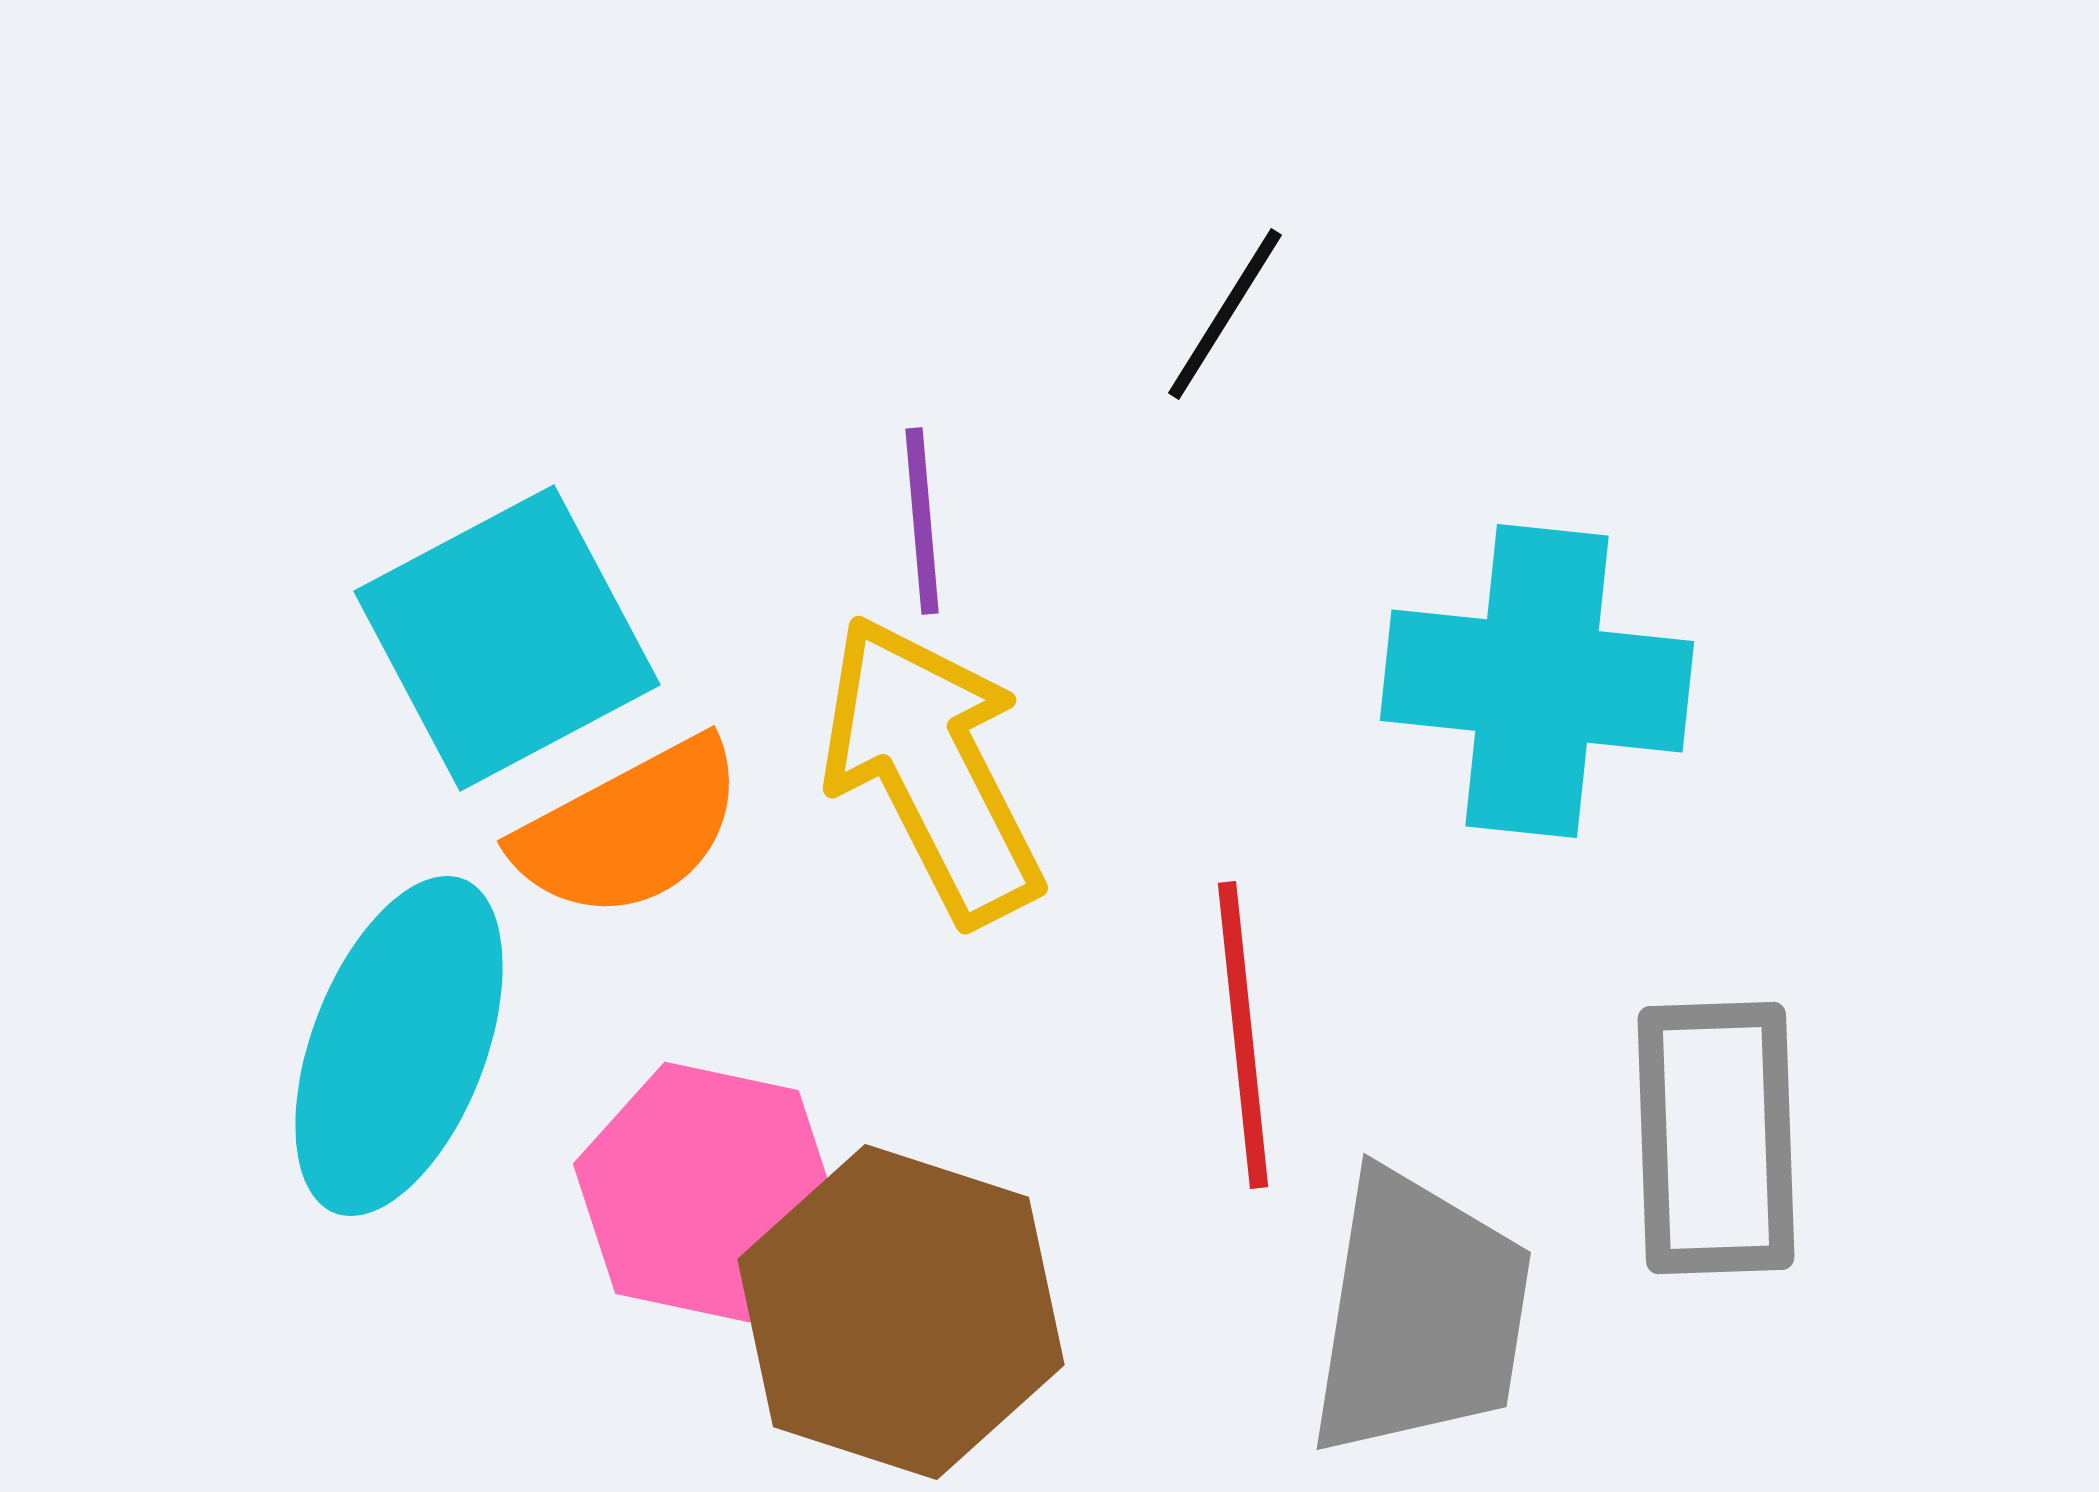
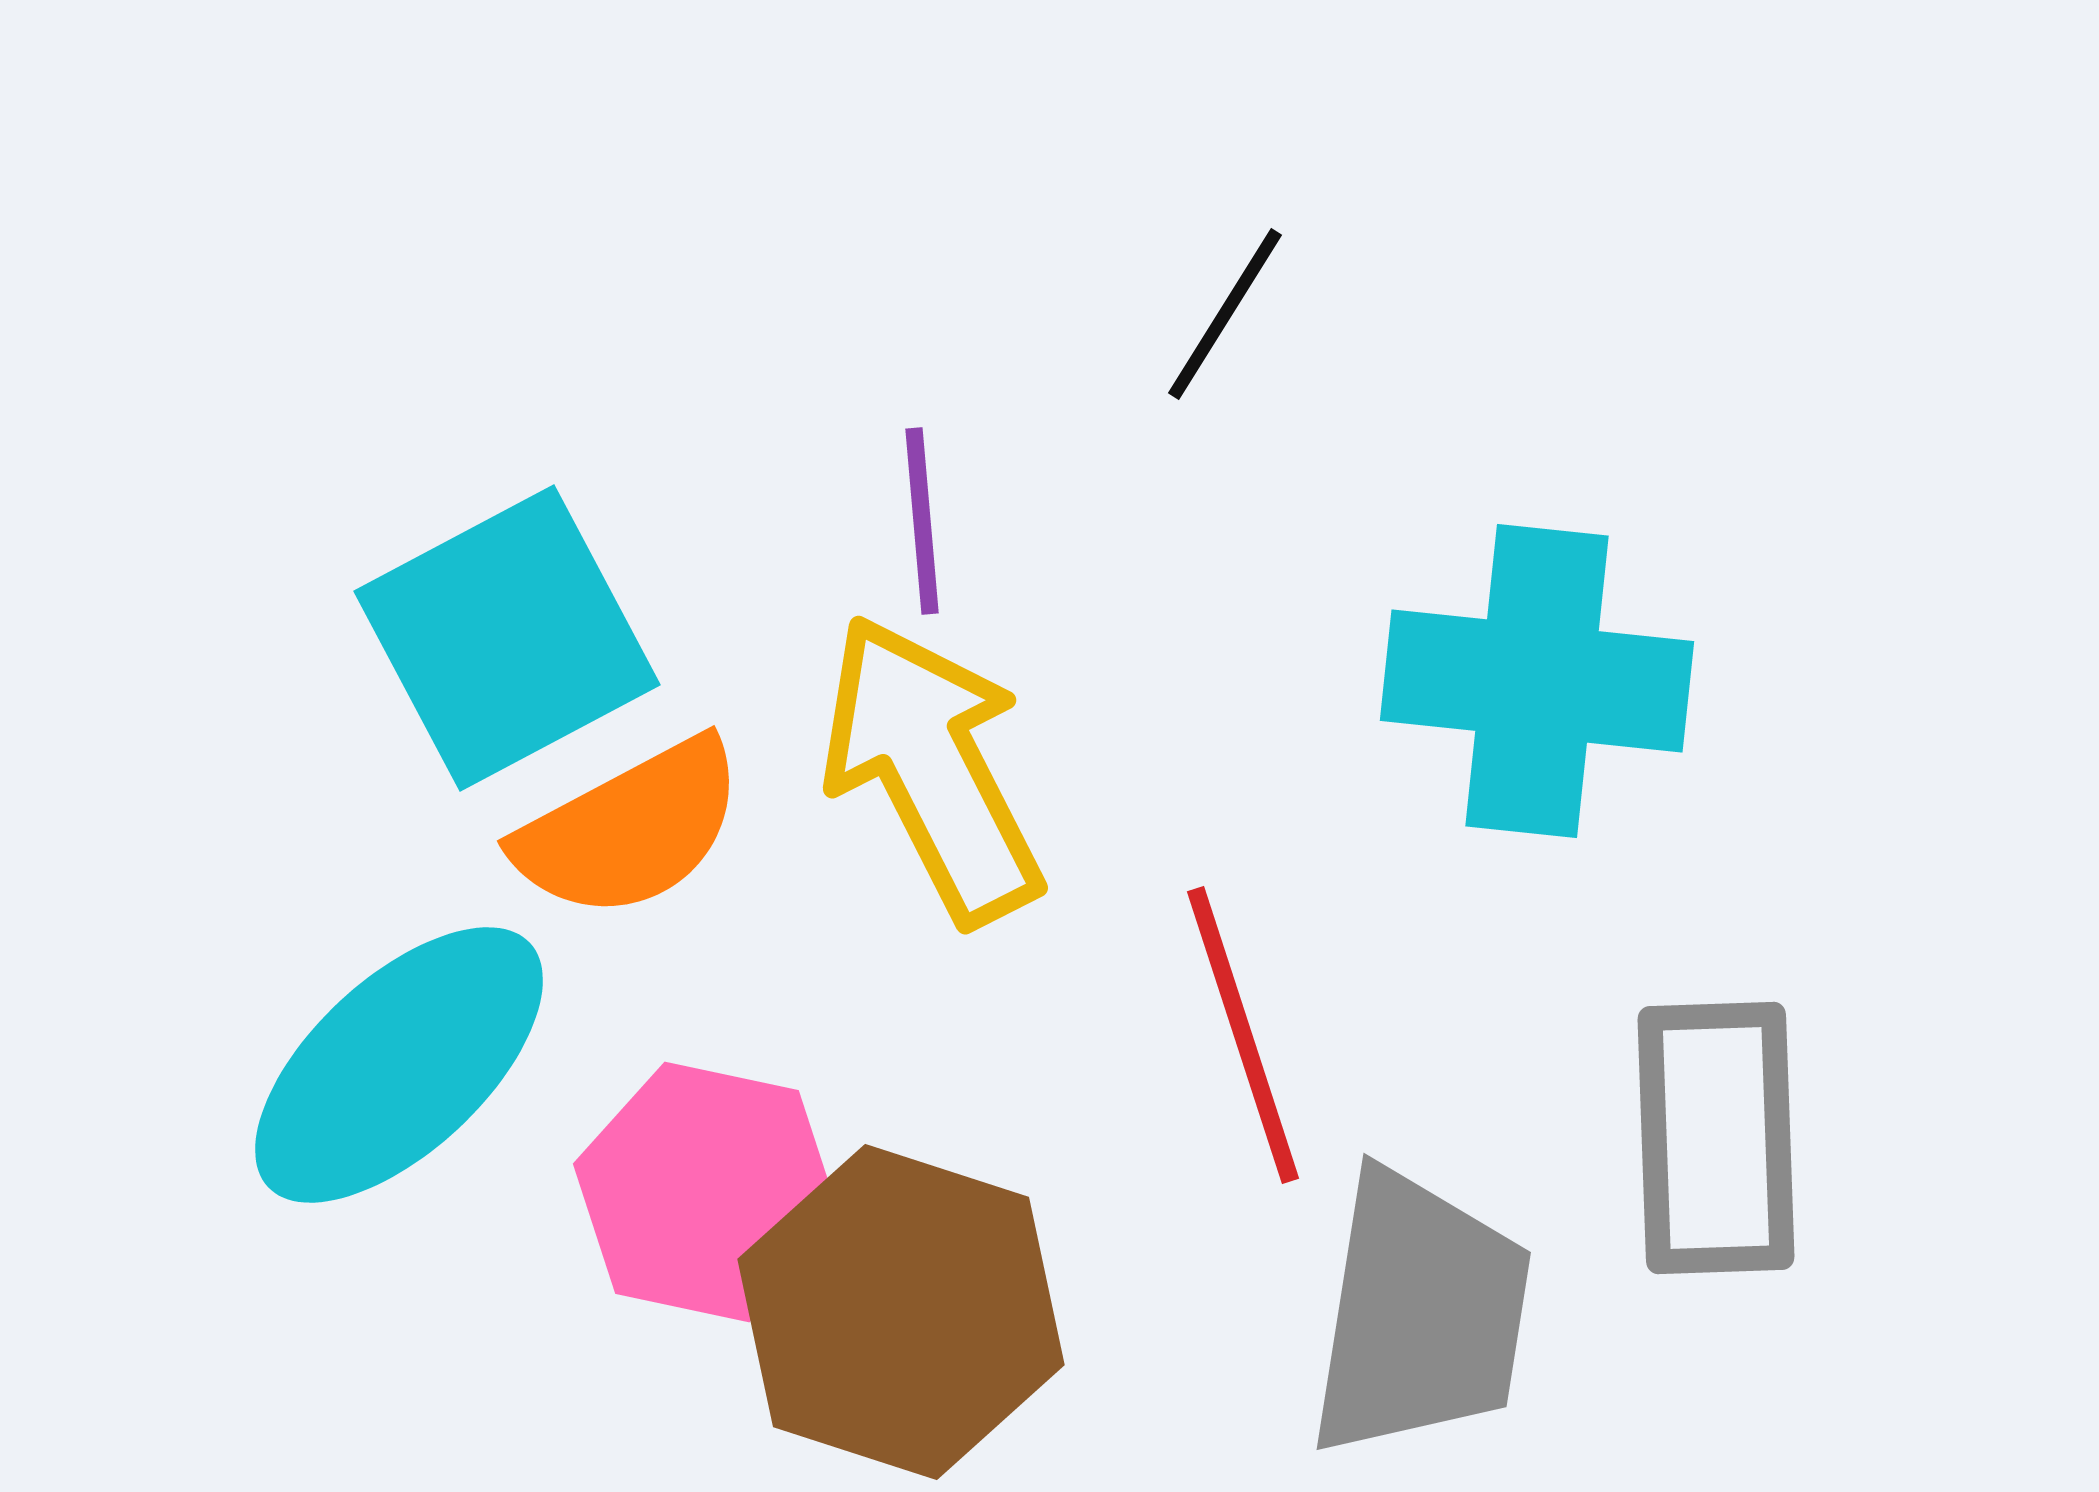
red line: rotated 12 degrees counterclockwise
cyan ellipse: moved 19 px down; rotated 26 degrees clockwise
